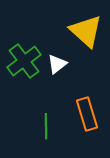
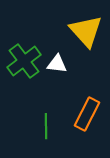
yellow triangle: rotated 6 degrees clockwise
white triangle: rotated 45 degrees clockwise
orange rectangle: rotated 44 degrees clockwise
